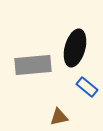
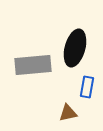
blue rectangle: rotated 60 degrees clockwise
brown triangle: moved 9 px right, 4 px up
